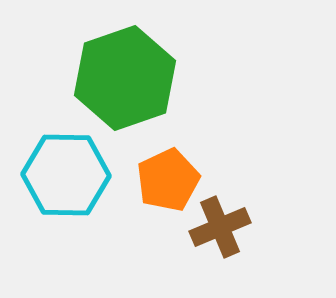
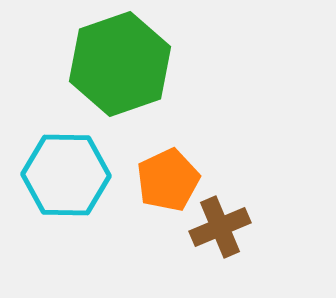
green hexagon: moved 5 px left, 14 px up
